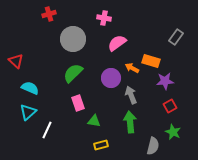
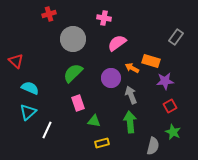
yellow rectangle: moved 1 px right, 2 px up
